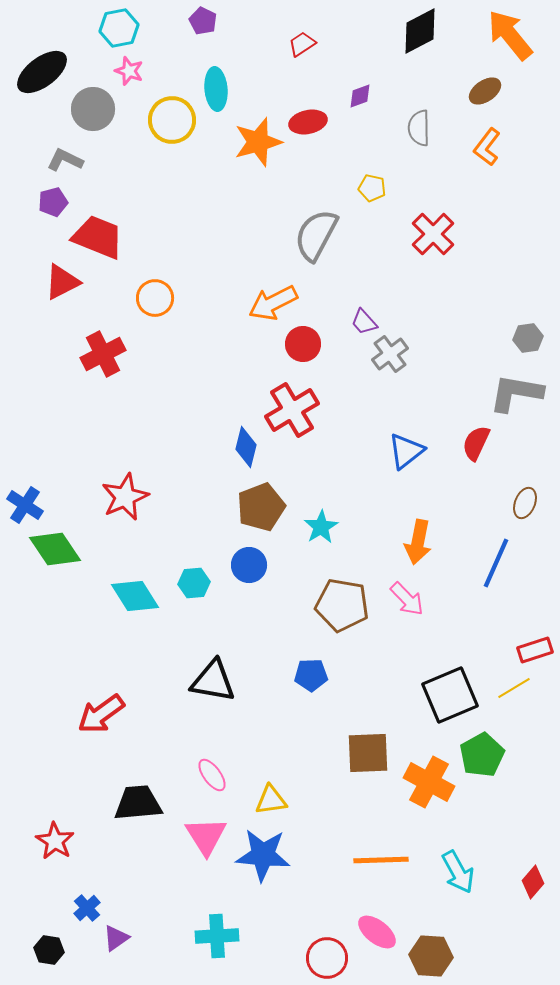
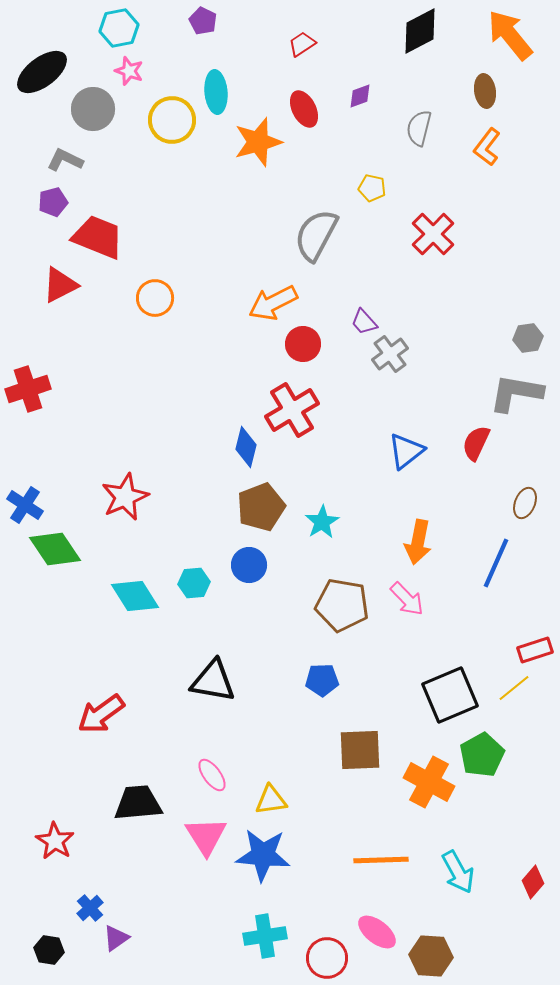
cyan ellipse at (216, 89): moved 3 px down
brown ellipse at (485, 91): rotated 64 degrees counterclockwise
red ellipse at (308, 122): moved 4 px left, 13 px up; rotated 75 degrees clockwise
gray semicircle at (419, 128): rotated 15 degrees clockwise
red triangle at (62, 282): moved 2 px left, 3 px down
red cross at (103, 354): moved 75 px left, 35 px down; rotated 9 degrees clockwise
cyan star at (321, 527): moved 1 px right, 5 px up
blue pentagon at (311, 675): moved 11 px right, 5 px down
yellow line at (514, 688): rotated 8 degrees counterclockwise
brown square at (368, 753): moved 8 px left, 3 px up
blue cross at (87, 908): moved 3 px right
cyan cross at (217, 936): moved 48 px right; rotated 6 degrees counterclockwise
